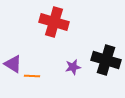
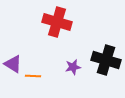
red cross: moved 3 px right
orange line: moved 1 px right
